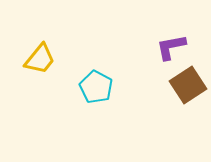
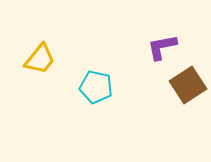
purple L-shape: moved 9 px left
cyan pentagon: rotated 16 degrees counterclockwise
